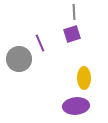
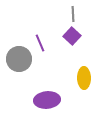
gray line: moved 1 px left, 2 px down
purple square: moved 2 px down; rotated 30 degrees counterclockwise
purple ellipse: moved 29 px left, 6 px up
